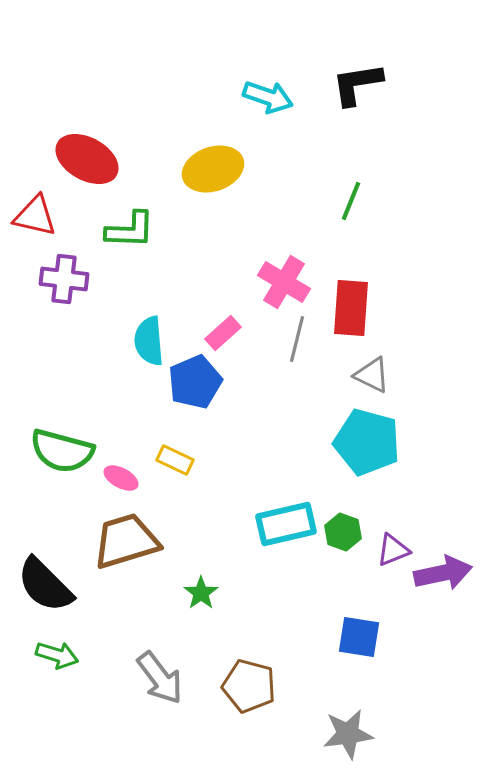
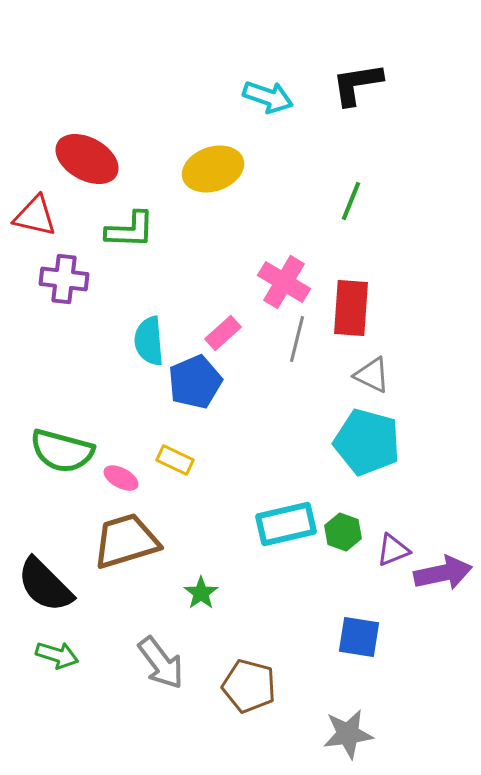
gray arrow: moved 1 px right, 15 px up
